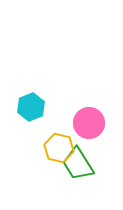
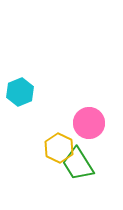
cyan hexagon: moved 11 px left, 15 px up
yellow hexagon: rotated 12 degrees clockwise
